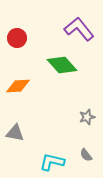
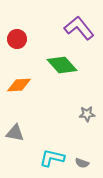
purple L-shape: moved 1 px up
red circle: moved 1 px down
orange diamond: moved 1 px right, 1 px up
gray star: moved 3 px up; rotated 14 degrees clockwise
gray semicircle: moved 4 px left, 8 px down; rotated 32 degrees counterclockwise
cyan L-shape: moved 4 px up
